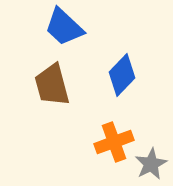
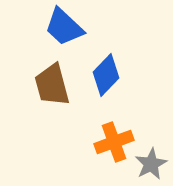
blue diamond: moved 16 px left
